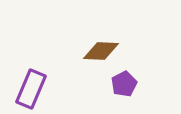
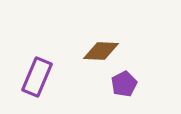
purple rectangle: moved 6 px right, 12 px up
